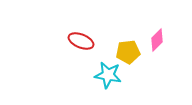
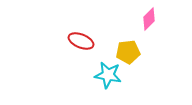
pink diamond: moved 8 px left, 21 px up
